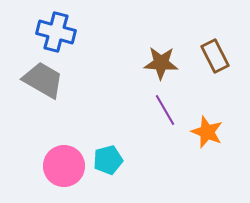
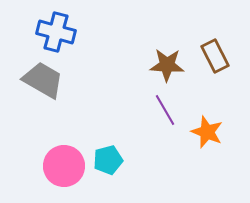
brown star: moved 6 px right, 2 px down
